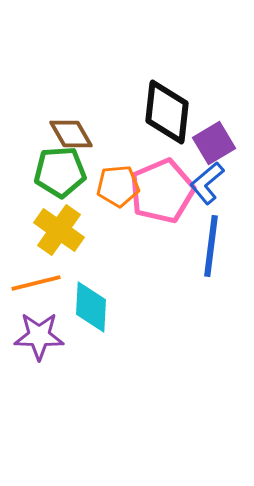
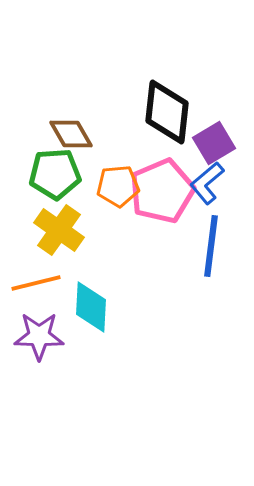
green pentagon: moved 5 px left, 2 px down
